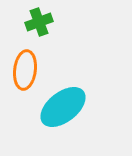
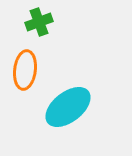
cyan ellipse: moved 5 px right
